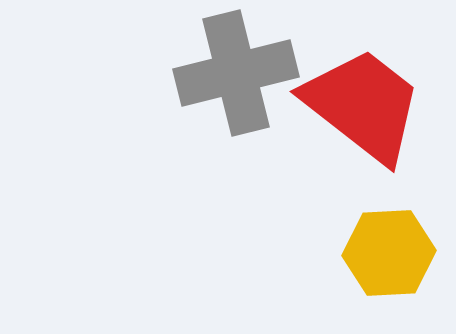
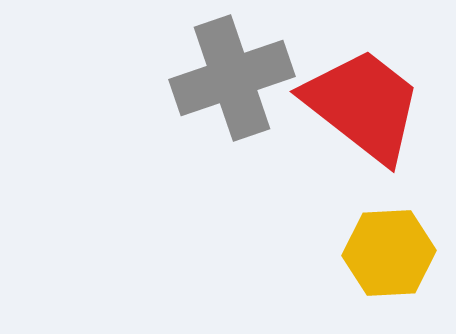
gray cross: moved 4 px left, 5 px down; rotated 5 degrees counterclockwise
